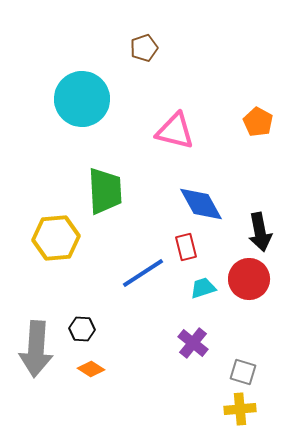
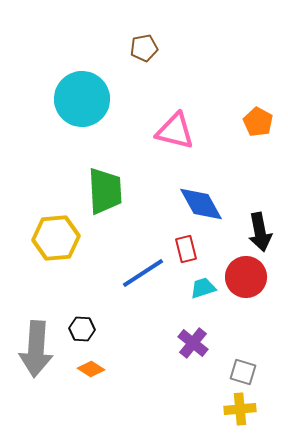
brown pentagon: rotated 8 degrees clockwise
red rectangle: moved 2 px down
red circle: moved 3 px left, 2 px up
